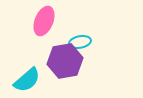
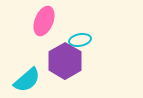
cyan ellipse: moved 2 px up
purple hexagon: rotated 20 degrees counterclockwise
